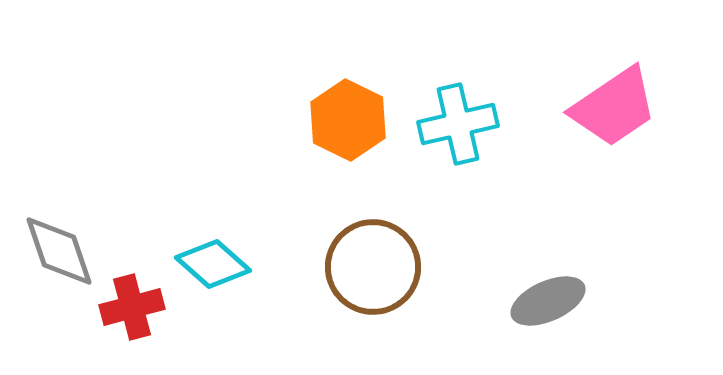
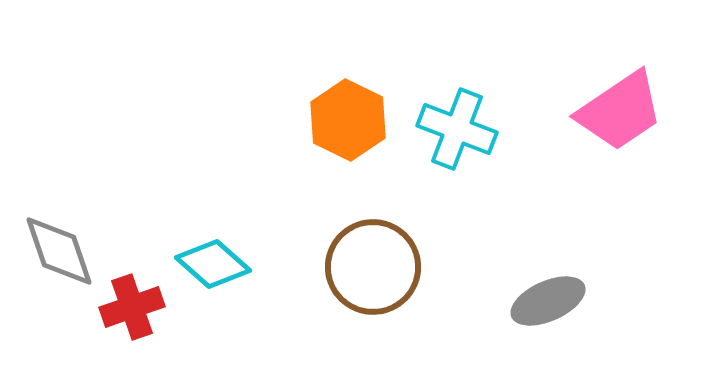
pink trapezoid: moved 6 px right, 4 px down
cyan cross: moved 1 px left, 5 px down; rotated 34 degrees clockwise
red cross: rotated 4 degrees counterclockwise
